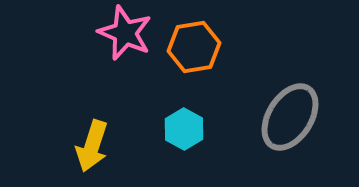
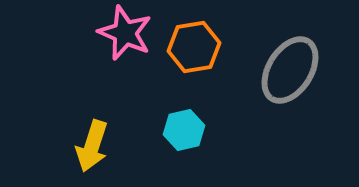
gray ellipse: moved 47 px up
cyan hexagon: moved 1 px down; rotated 18 degrees clockwise
